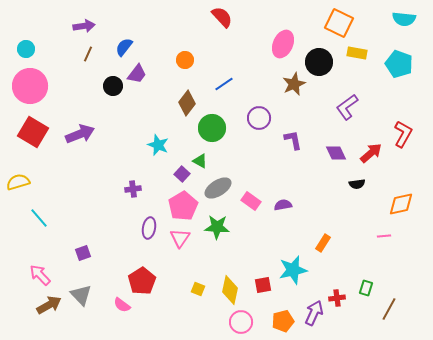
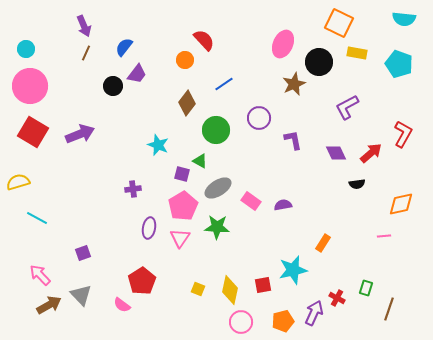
red semicircle at (222, 17): moved 18 px left, 23 px down
purple arrow at (84, 26): rotated 75 degrees clockwise
brown line at (88, 54): moved 2 px left, 1 px up
purple L-shape at (347, 107): rotated 8 degrees clockwise
green circle at (212, 128): moved 4 px right, 2 px down
purple square at (182, 174): rotated 28 degrees counterclockwise
cyan line at (39, 218): moved 2 px left; rotated 20 degrees counterclockwise
red cross at (337, 298): rotated 35 degrees clockwise
brown line at (389, 309): rotated 10 degrees counterclockwise
